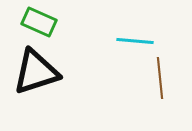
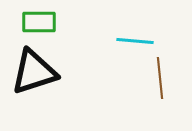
green rectangle: rotated 24 degrees counterclockwise
black triangle: moved 2 px left
